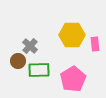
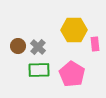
yellow hexagon: moved 2 px right, 5 px up
gray cross: moved 8 px right, 1 px down
brown circle: moved 15 px up
pink pentagon: moved 1 px left, 5 px up; rotated 10 degrees counterclockwise
